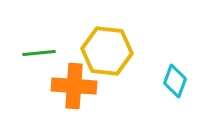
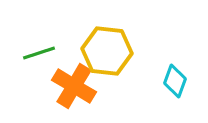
green line: rotated 12 degrees counterclockwise
orange cross: rotated 27 degrees clockwise
